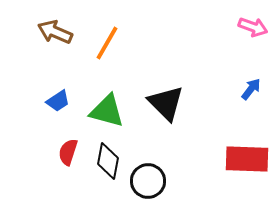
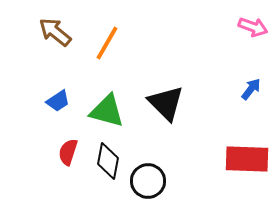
brown arrow: rotated 16 degrees clockwise
